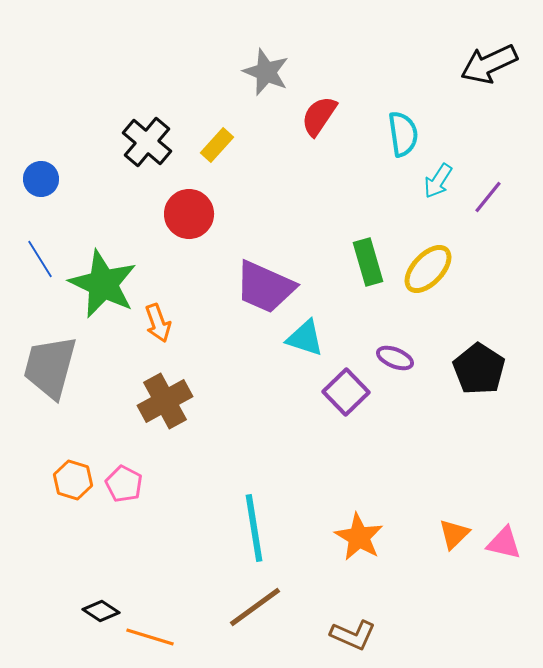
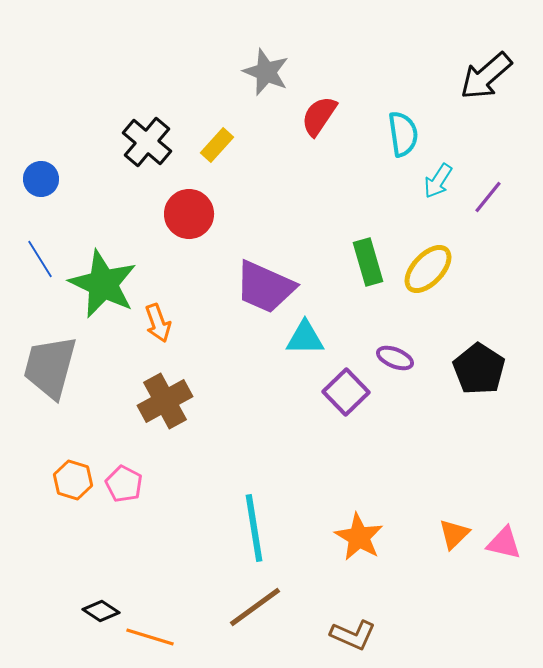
black arrow: moved 3 px left, 12 px down; rotated 16 degrees counterclockwise
cyan triangle: rotated 18 degrees counterclockwise
